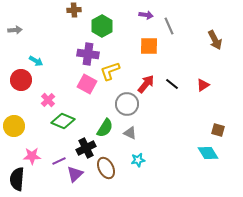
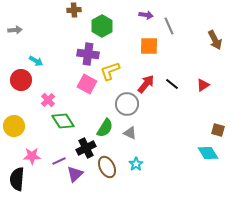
green diamond: rotated 35 degrees clockwise
cyan star: moved 2 px left, 4 px down; rotated 24 degrees counterclockwise
brown ellipse: moved 1 px right, 1 px up
